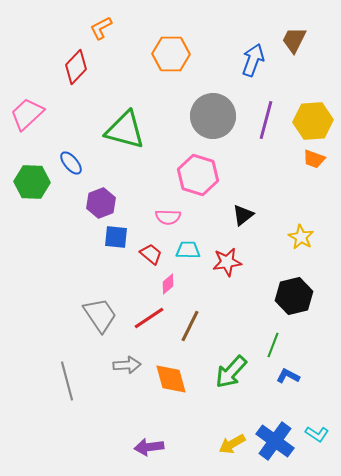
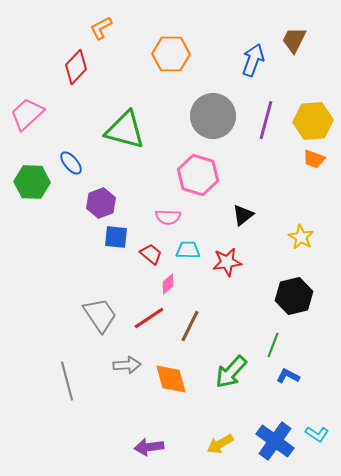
yellow arrow: moved 12 px left
